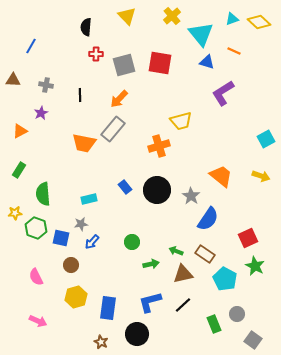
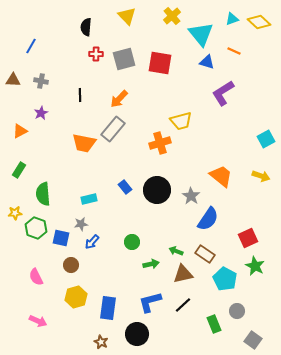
gray square at (124, 65): moved 6 px up
gray cross at (46, 85): moved 5 px left, 4 px up
orange cross at (159, 146): moved 1 px right, 3 px up
gray circle at (237, 314): moved 3 px up
